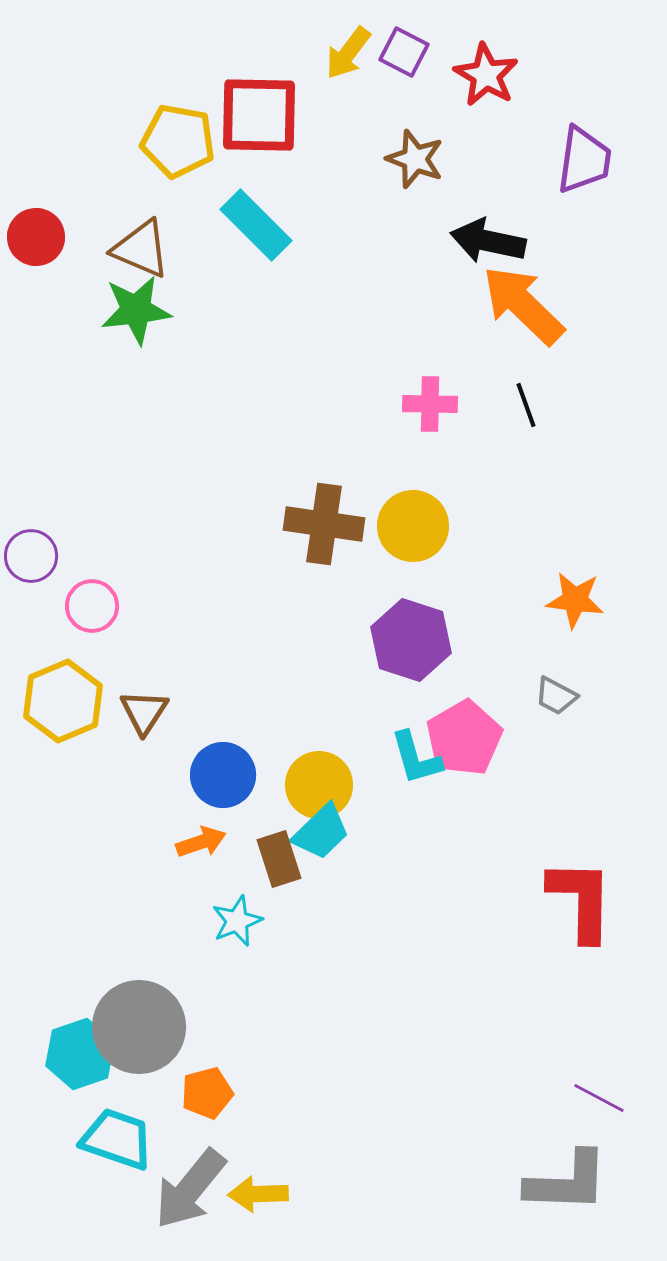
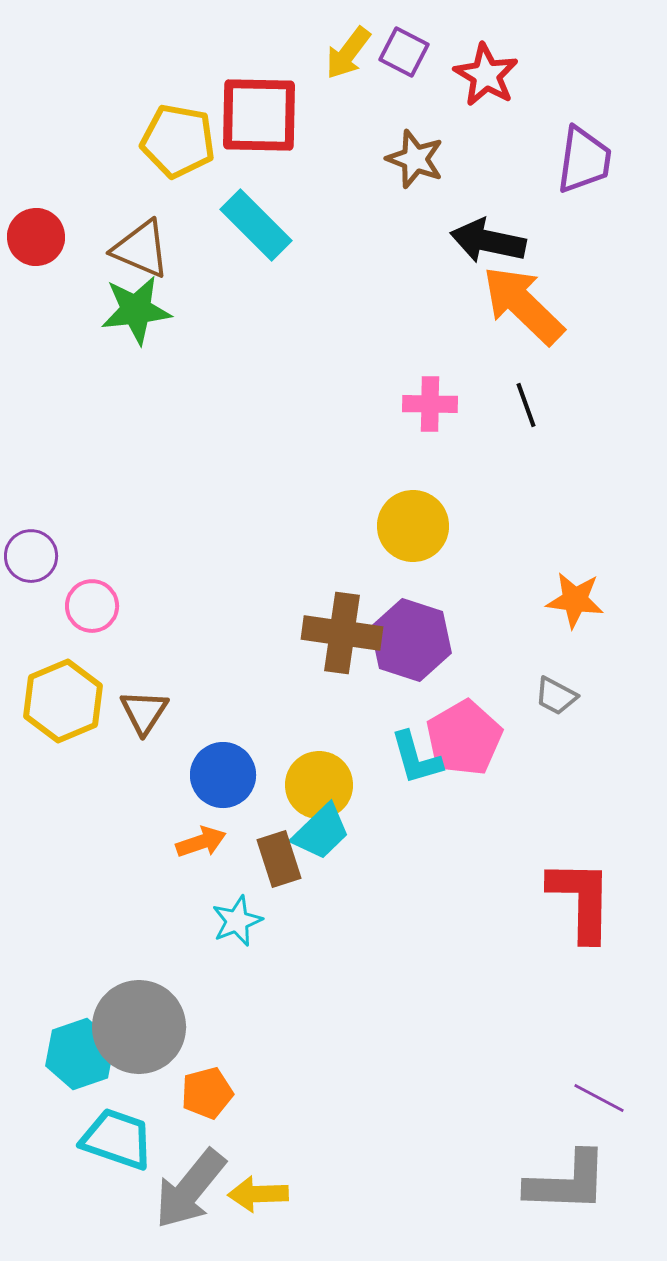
brown cross at (324, 524): moved 18 px right, 109 px down
